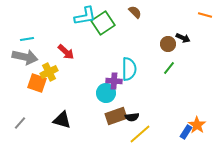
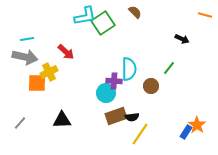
black arrow: moved 1 px left, 1 px down
brown circle: moved 17 px left, 42 px down
orange square: rotated 18 degrees counterclockwise
black triangle: rotated 18 degrees counterclockwise
yellow line: rotated 15 degrees counterclockwise
